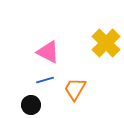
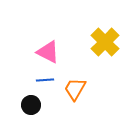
yellow cross: moved 1 px left, 1 px up
blue line: rotated 12 degrees clockwise
